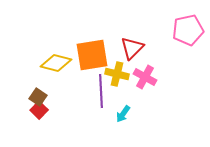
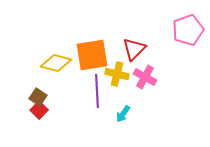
pink pentagon: rotated 8 degrees counterclockwise
red triangle: moved 2 px right, 1 px down
purple line: moved 4 px left
